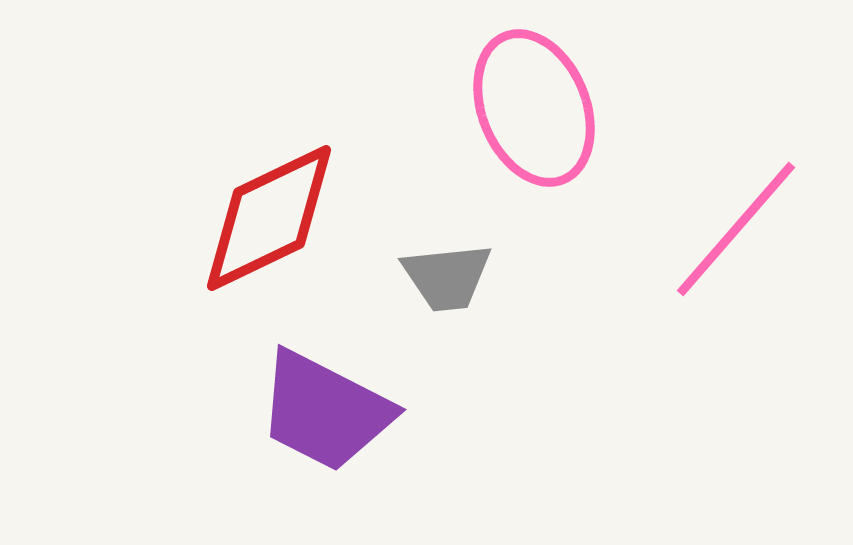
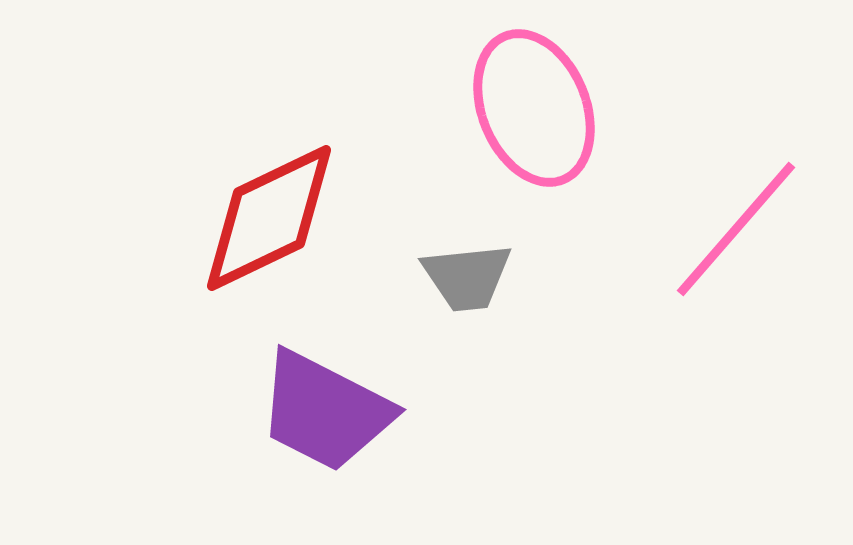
gray trapezoid: moved 20 px right
